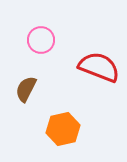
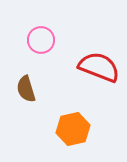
brown semicircle: rotated 44 degrees counterclockwise
orange hexagon: moved 10 px right
